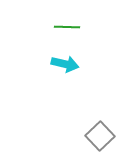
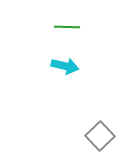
cyan arrow: moved 2 px down
